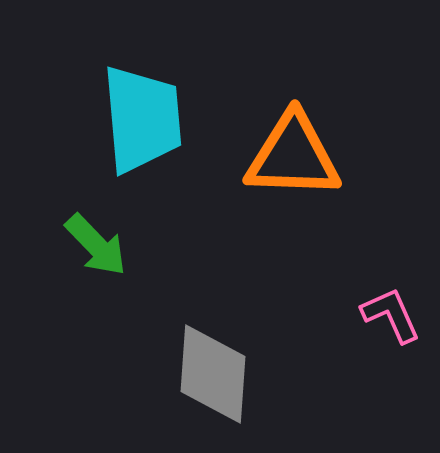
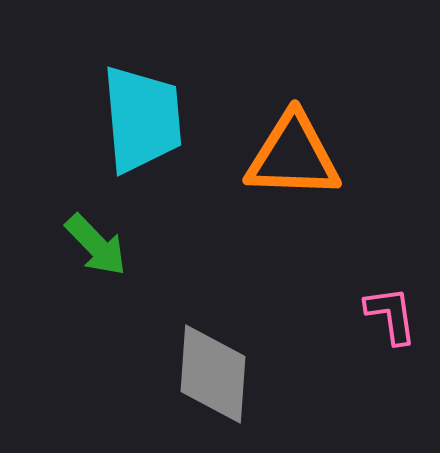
pink L-shape: rotated 16 degrees clockwise
